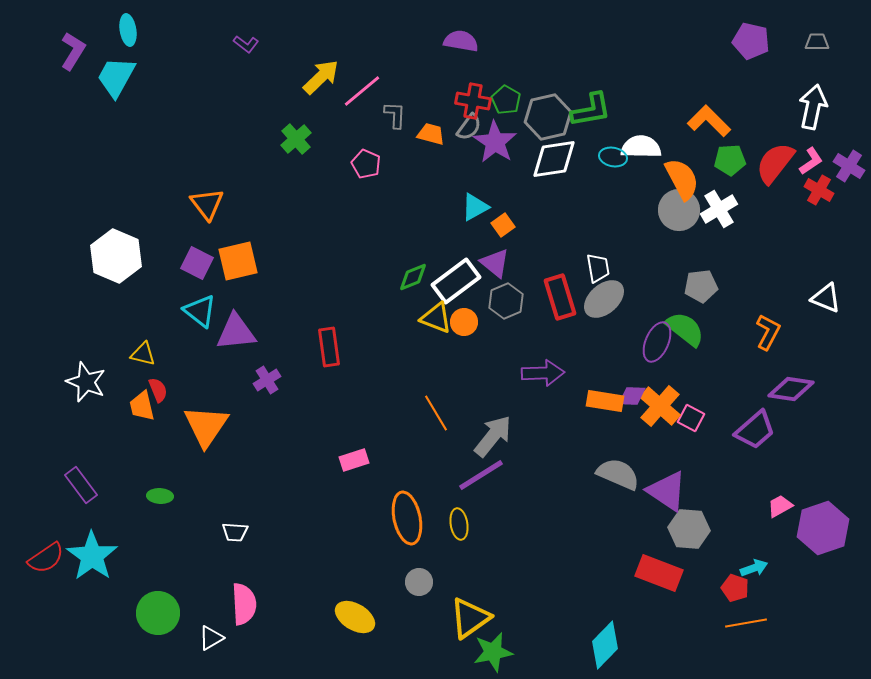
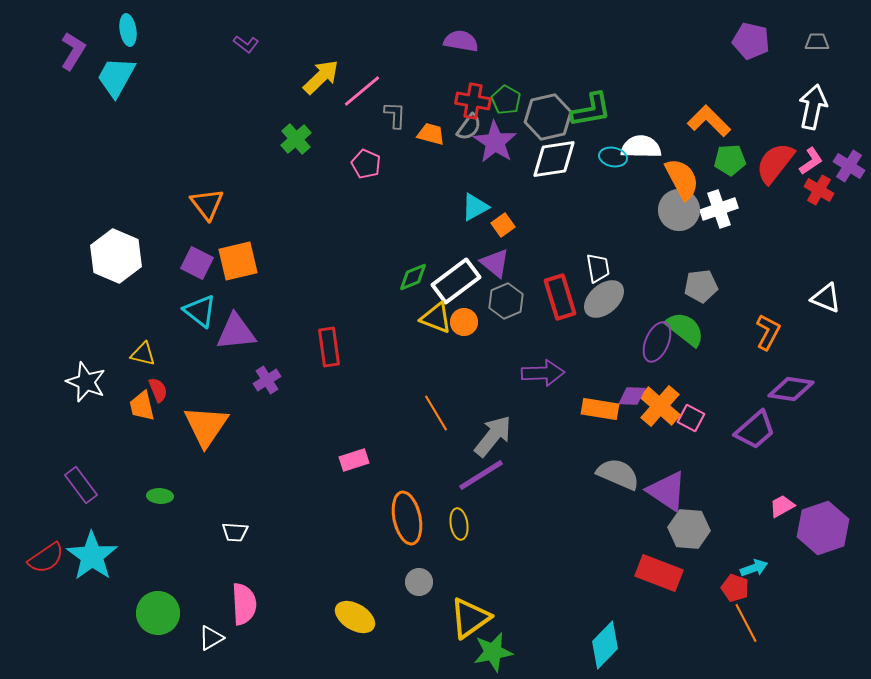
white cross at (719, 209): rotated 12 degrees clockwise
orange rectangle at (605, 401): moved 5 px left, 8 px down
pink trapezoid at (780, 506): moved 2 px right
orange line at (746, 623): rotated 72 degrees clockwise
